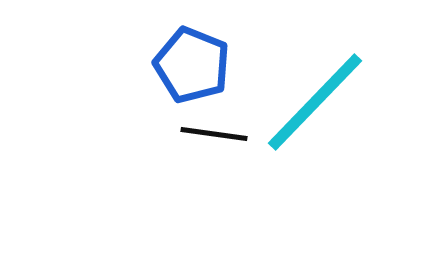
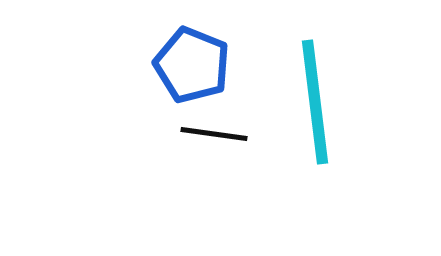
cyan line: rotated 51 degrees counterclockwise
